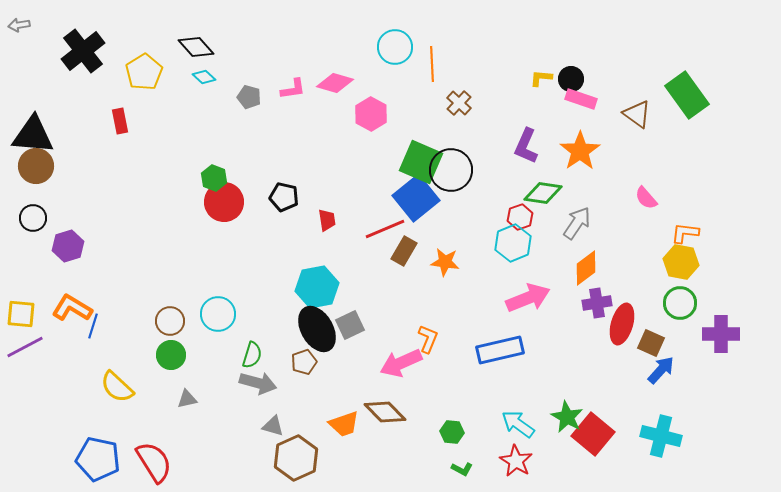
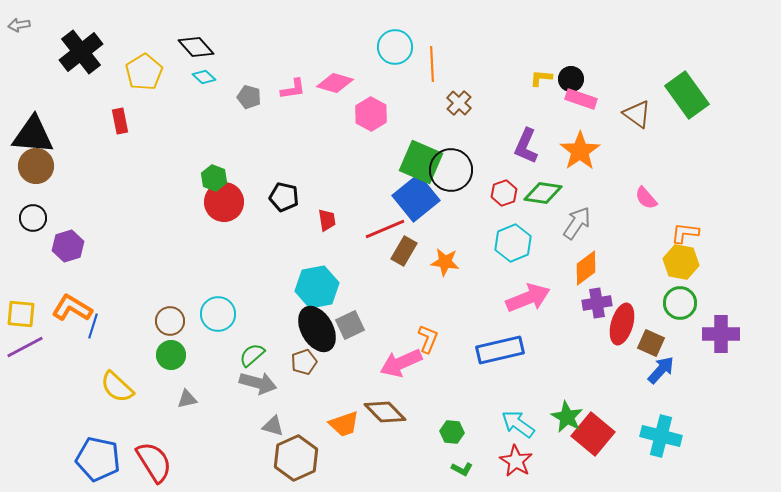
black cross at (83, 51): moved 2 px left, 1 px down
red hexagon at (520, 217): moved 16 px left, 24 px up
green semicircle at (252, 355): rotated 148 degrees counterclockwise
